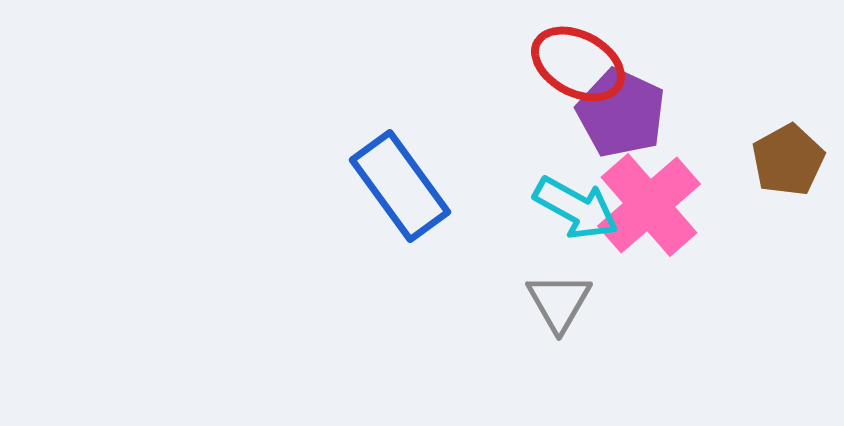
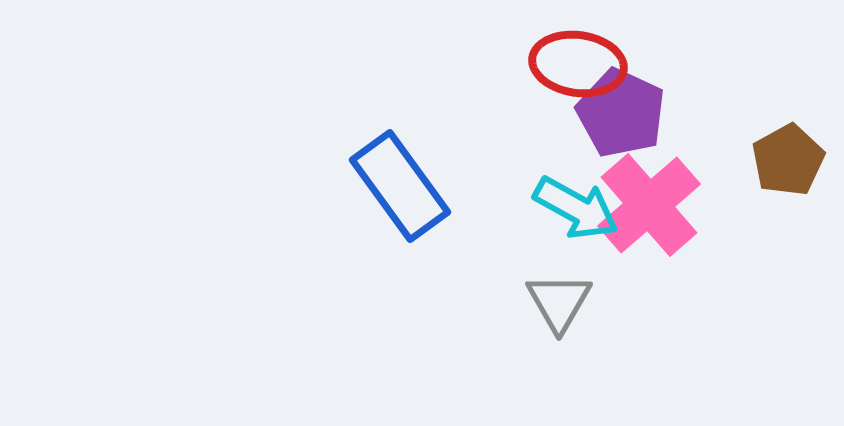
red ellipse: rotated 20 degrees counterclockwise
